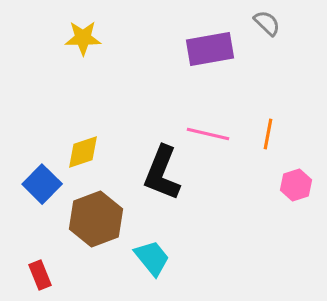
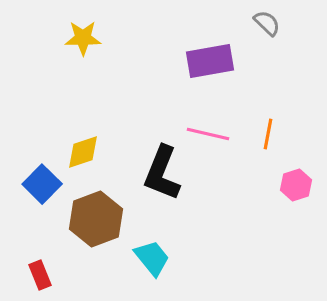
purple rectangle: moved 12 px down
